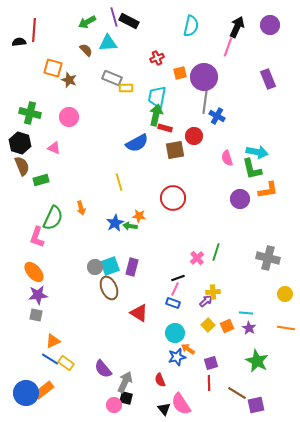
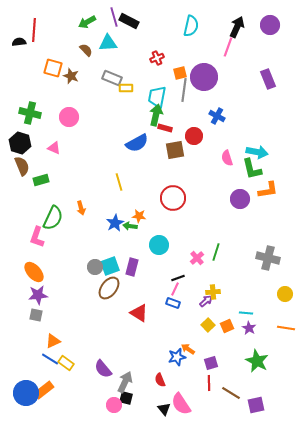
brown star at (69, 80): moved 2 px right, 4 px up
gray line at (205, 102): moved 21 px left, 12 px up
brown ellipse at (109, 288): rotated 60 degrees clockwise
cyan circle at (175, 333): moved 16 px left, 88 px up
brown line at (237, 393): moved 6 px left
